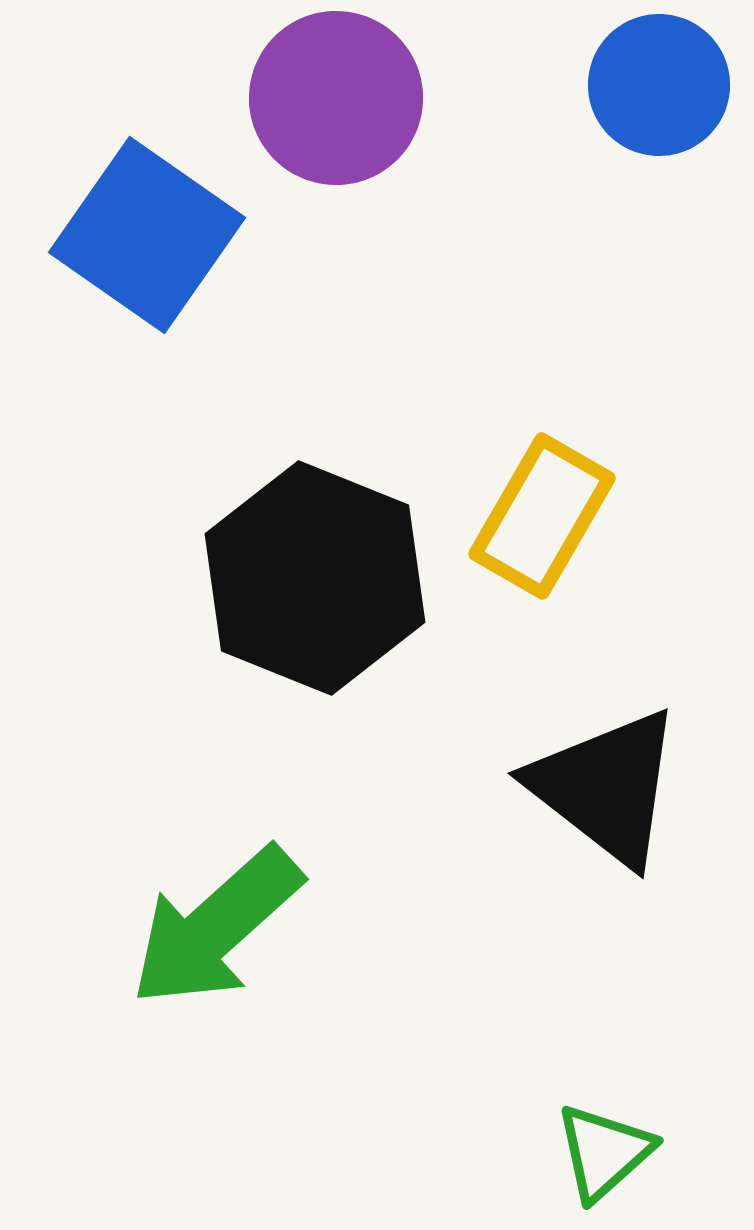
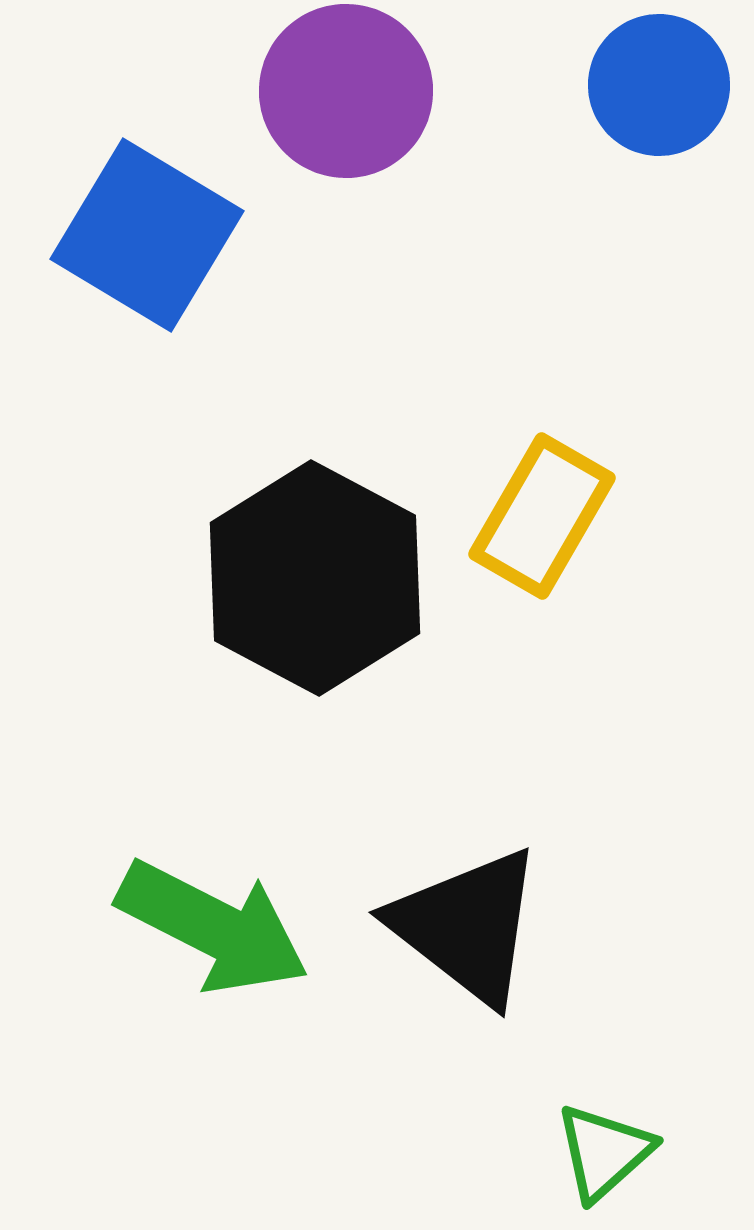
purple circle: moved 10 px right, 7 px up
blue square: rotated 4 degrees counterclockwise
black hexagon: rotated 6 degrees clockwise
black triangle: moved 139 px left, 139 px down
green arrow: moved 3 px left; rotated 111 degrees counterclockwise
